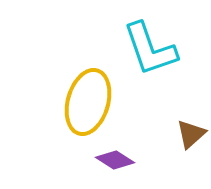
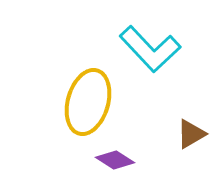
cyan L-shape: rotated 24 degrees counterclockwise
brown triangle: rotated 12 degrees clockwise
